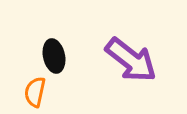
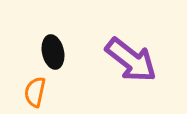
black ellipse: moved 1 px left, 4 px up
